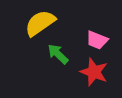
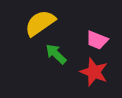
green arrow: moved 2 px left
